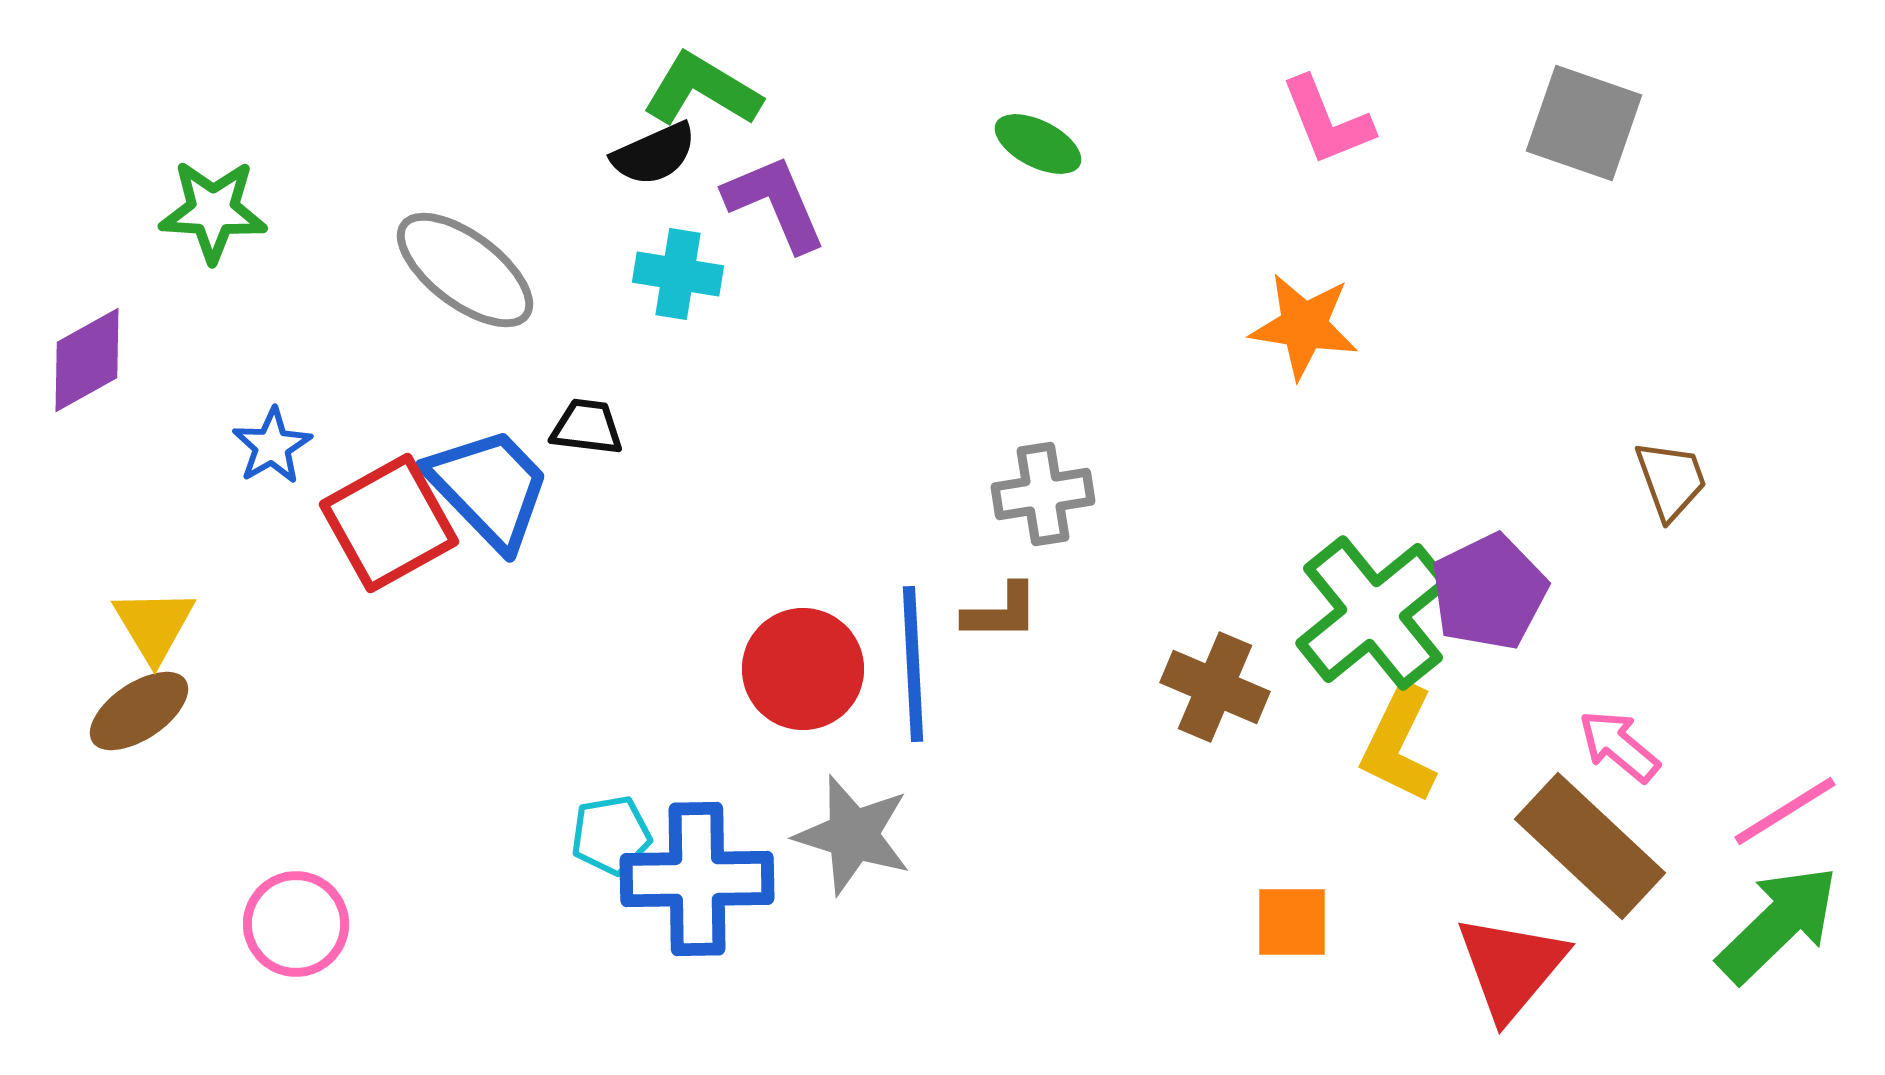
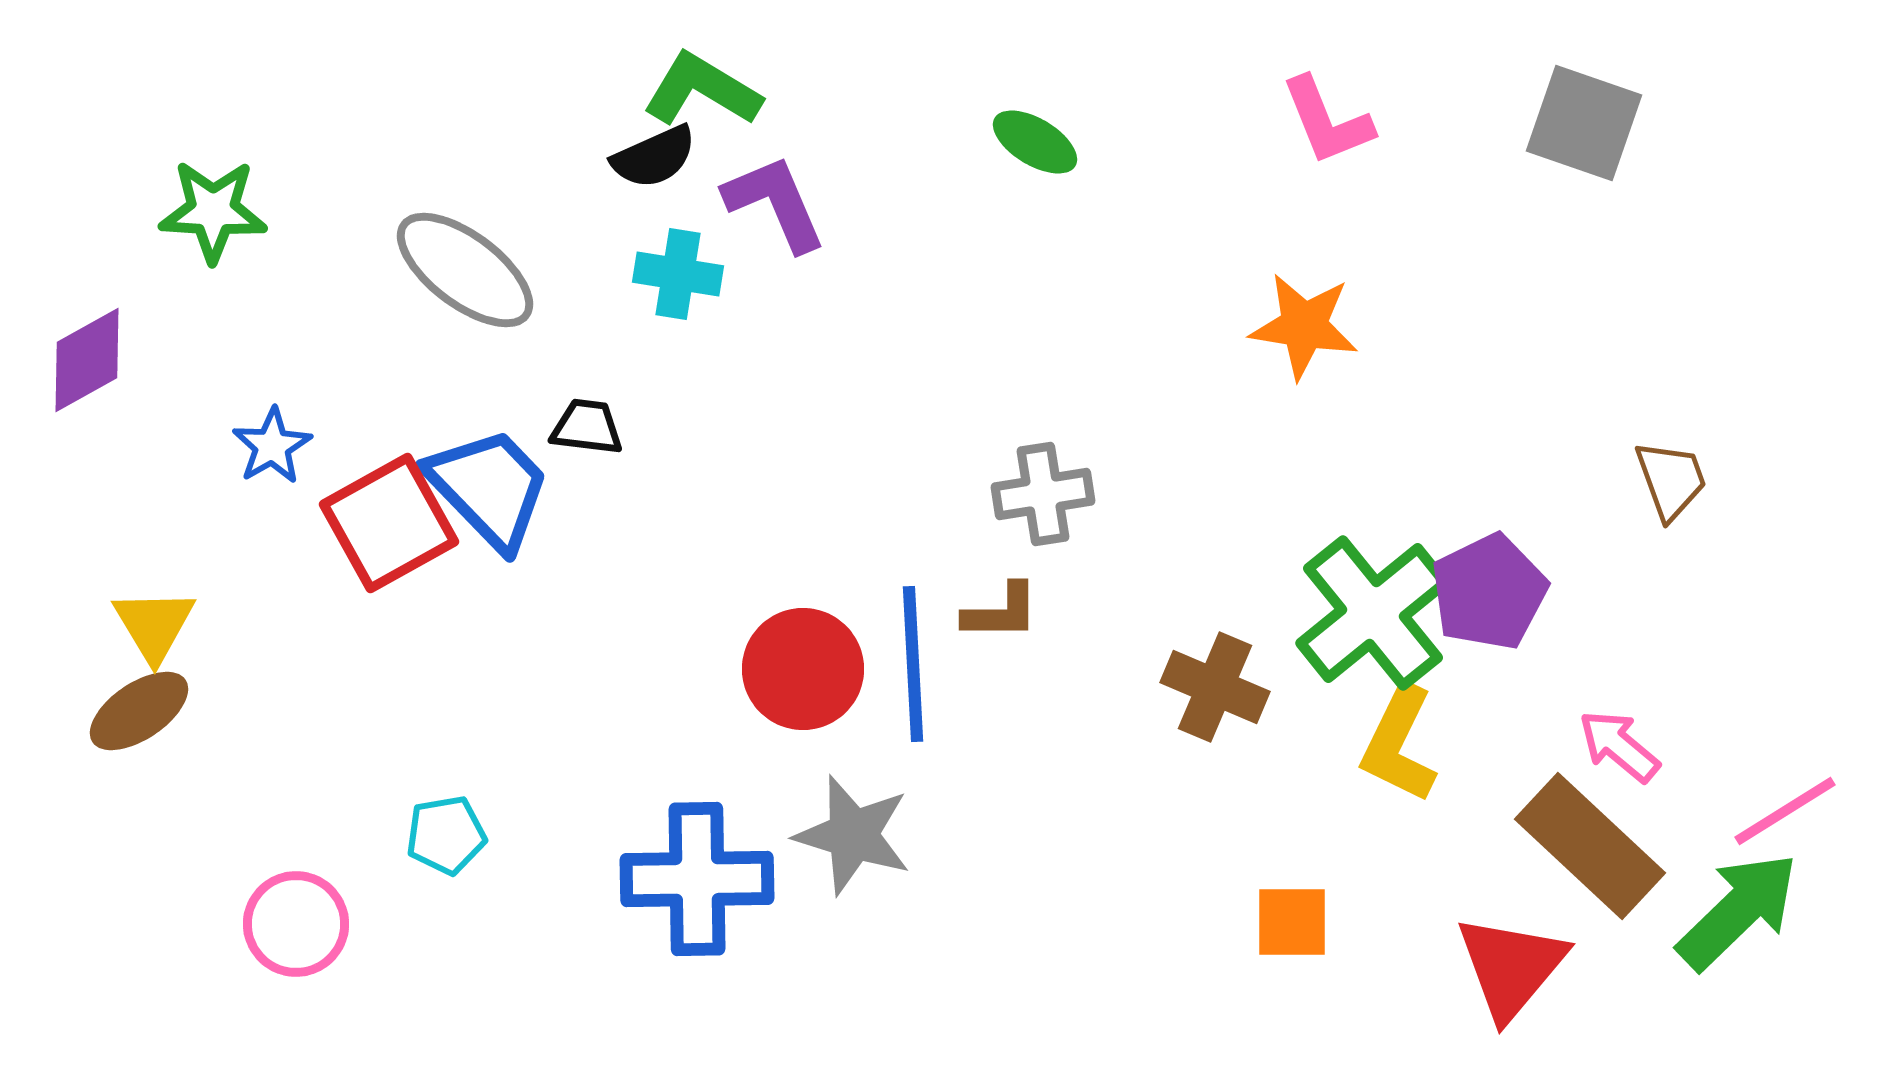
green ellipse: moved 3 px left, 2 px up; rotated 4 degrees clockwise
black semicircle: moved 3 px down
cyan pentagon: moved 165 px left
green arrow: moved 40 px left, 13 px up
